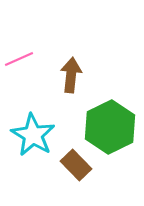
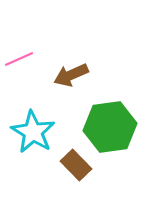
brown arrow: rotated 120 degrees counterclockwise
green hexagon: rotated 18 degrees clockwise
cyan star: moved 3 px up
